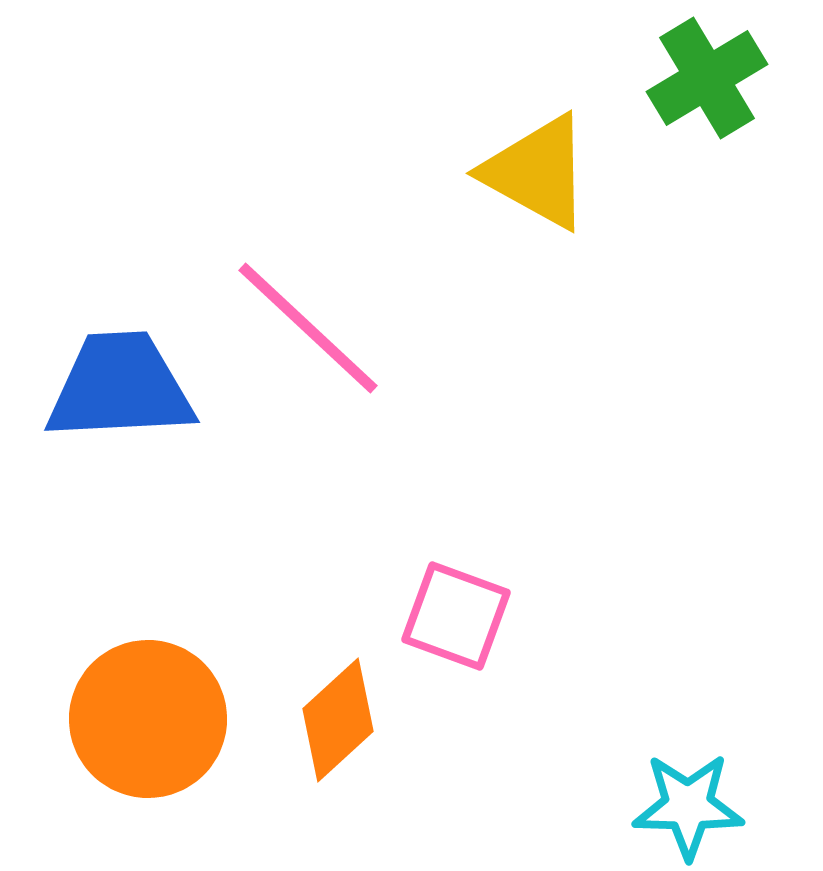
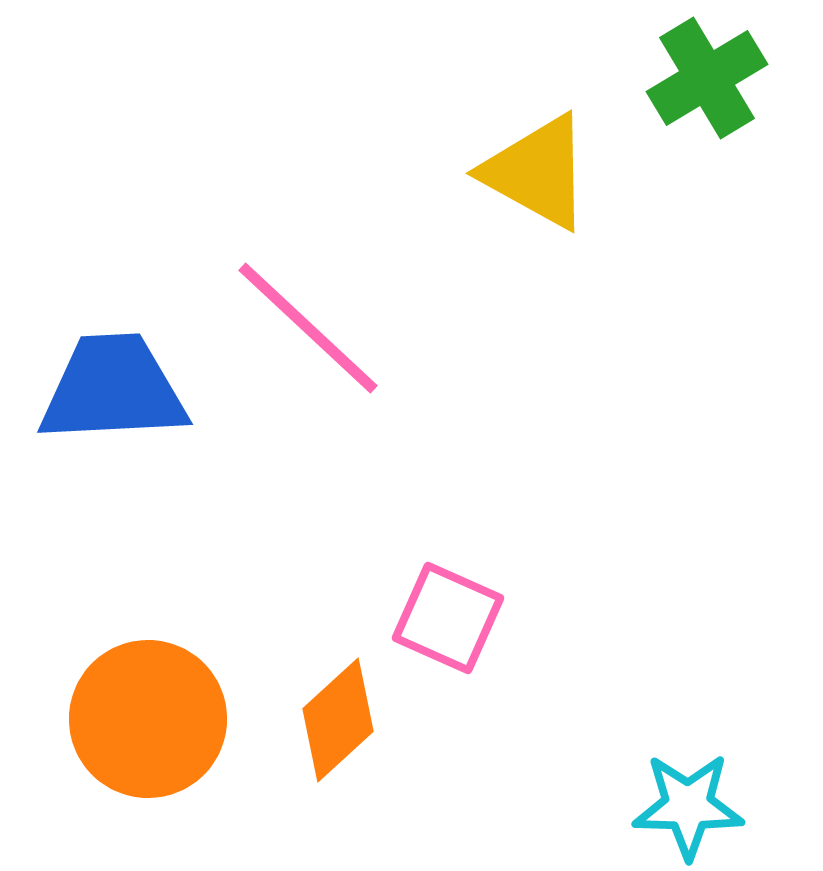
blue trapezoid: moved 7 px left, 2 px down
pink square: moved 8 px left, 2 px down; rotated 4 degrees clockwise
